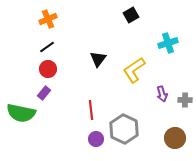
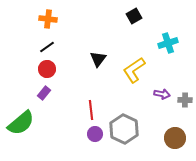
black square: moved 3 px right, 1 px down
orange cross: rotated 30 degrees clockwise
red circle: moved 1 px left
purple arrow: rotated 63 degrees counterclockwise
green semicircle: moved 10 px down; rotated 52 degrees counterclockwise
purple circle: moved 1 px left, 5 px up
